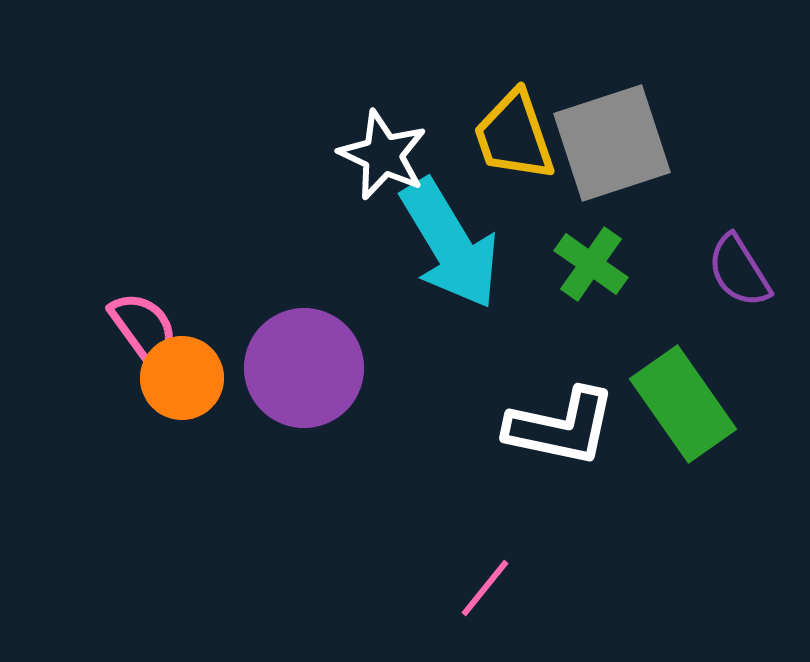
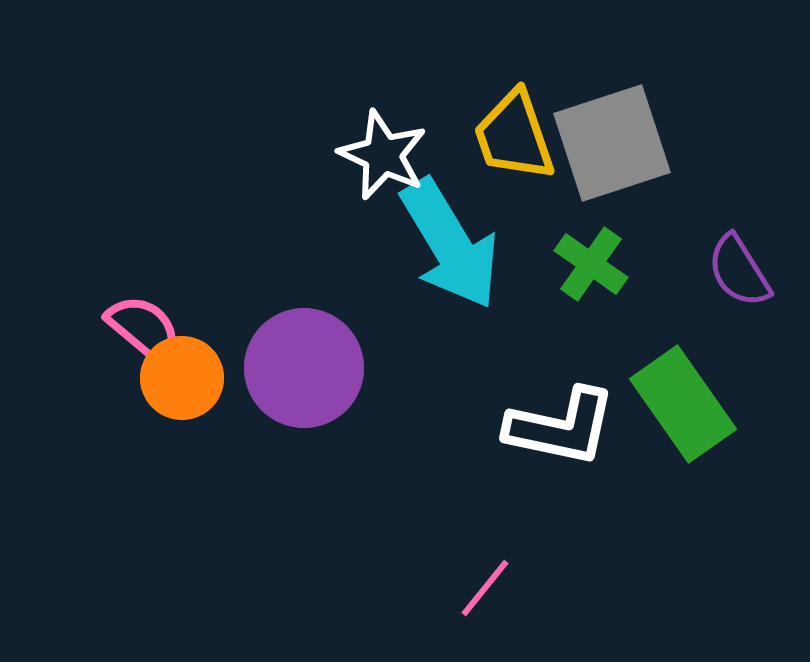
pink semicircle: rotated 14 degrees counterclockwise
